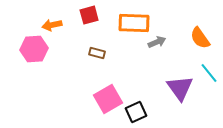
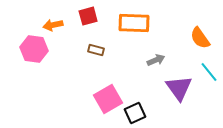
red square: moved 1 px left, 1 px down
orange arrow: moved 1 px right
gray arrow: moved 1 px left, 18 px down
pink hexagon: rotated 12 degrees clockwise
brown rectangle: moved 1 px left, 3 px up
cyan line: moved 1 px up
purple triangle: moved 1 px left
black square: moved 1 px left, 1 px down
